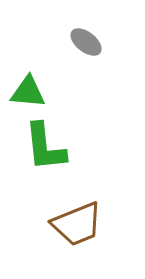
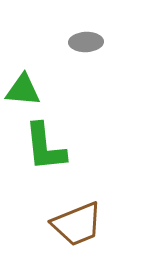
gray ellipse: rotated 40 degrees counterclockwise
green triangle: moved 5 px left, 2 px up
